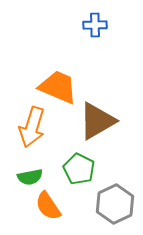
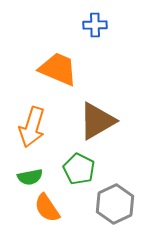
orange trapezoid: moved 18 px up
orange semicircle: moved 1 px left, 2 px down
